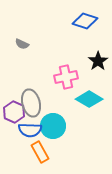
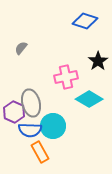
gray semicircle: moved 1 px left, 4 px down; rotated 104 degrees clockwise
